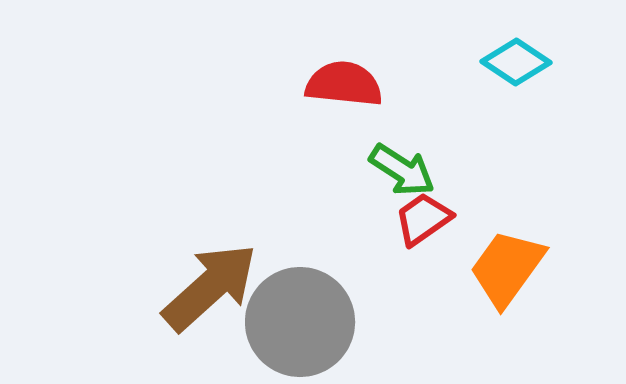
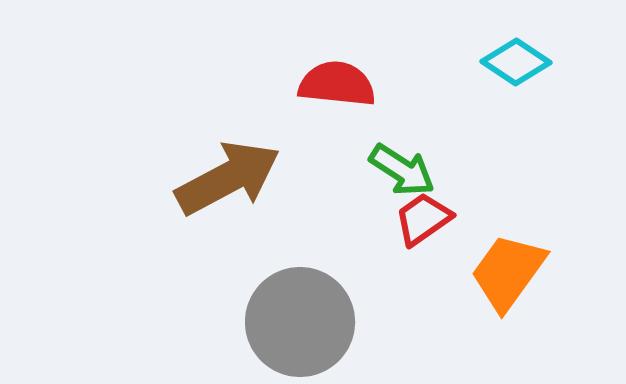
red semicircle: moved 7 px left
orange trapezoid: moved 1 px right, 4 px down
brown arrow: moved 18 px right, 109 px up; rotated 14 degrees clockwise
